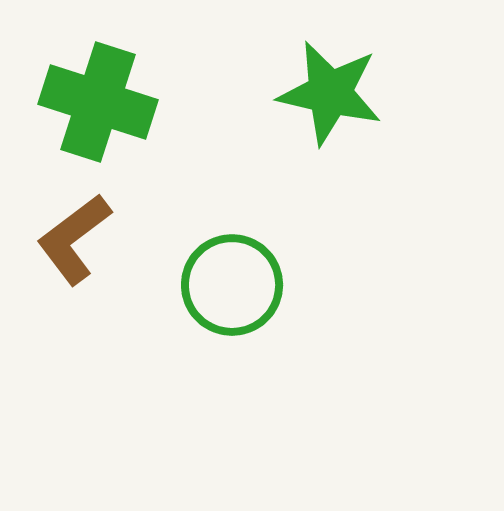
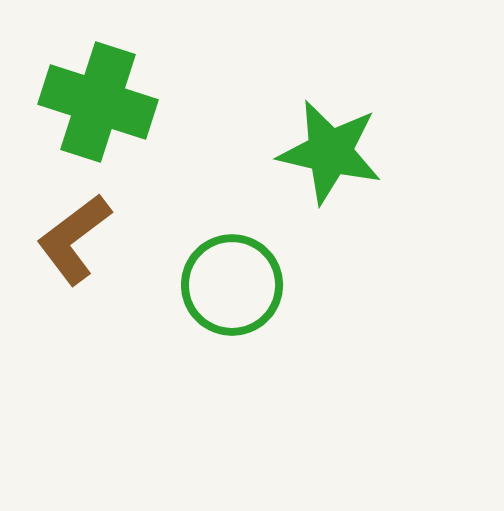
green star: moved 59 px down
